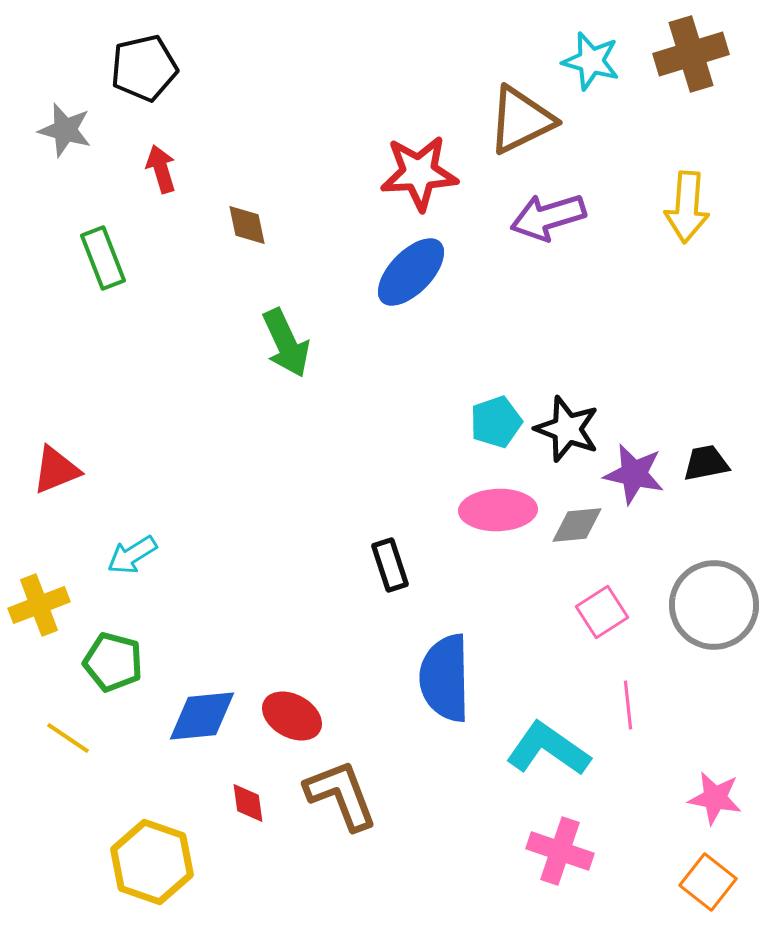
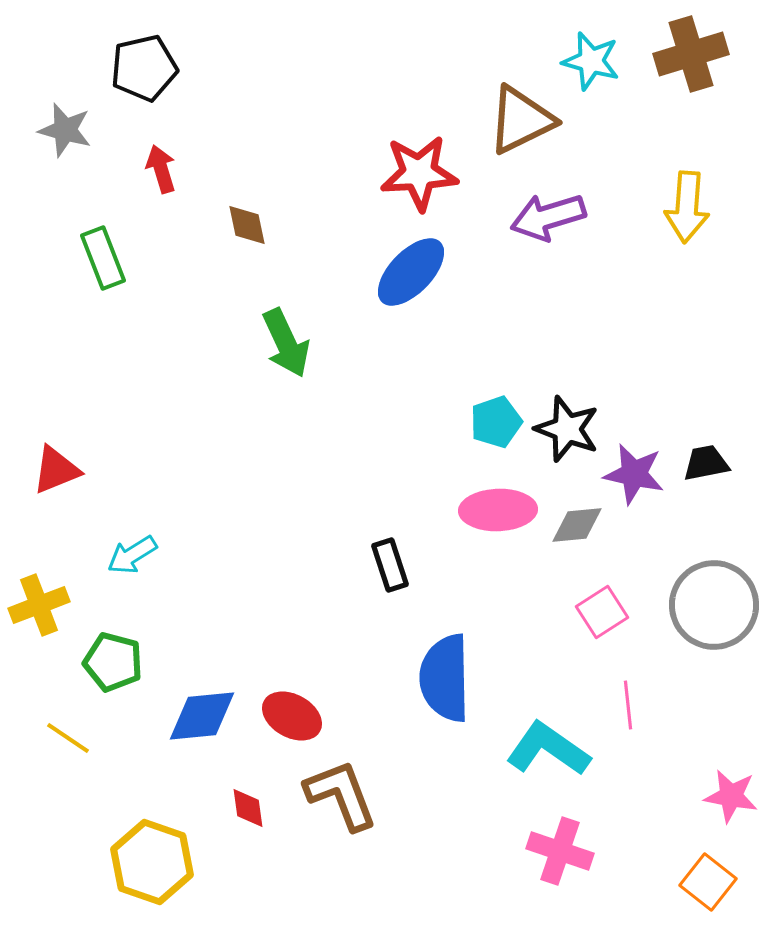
pink star: moved 16 px right, 2 px up
red diamond: moved 5 px down
